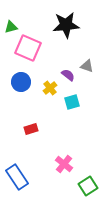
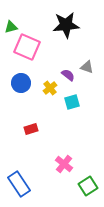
pink square: moved 1 px left, 1 px up
gray triangle: moved 1 px down
blue circle: moved 1 px down
blue rectangle: moved 2 px right, 7 px down
